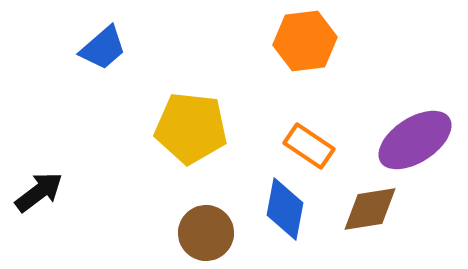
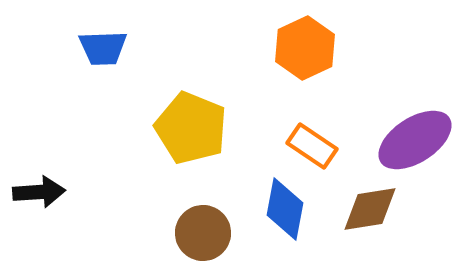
orange hexagon: moved 7 px down; rotated 18 degrees counterclockwise
blue trapezoid: rotated 39 degrees clockwise
yellow pentagon: rotated 16 degrees clockwise
orange rectangle: moved 3 px right
black arrow: rotated 33 degrees clockwise
brown circle: moved 3 px left
